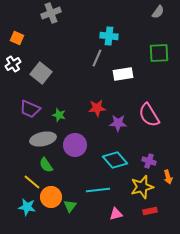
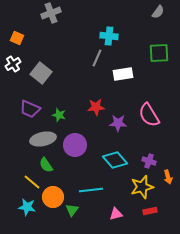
red star: moved 1 px left, 1 px up
cyan line: moved 7 px left
orange circle: moved 2 px right
green triangle: moved 2 px right, 4 px down
